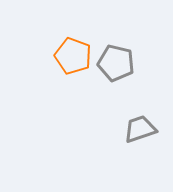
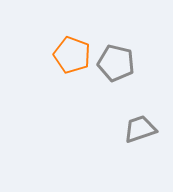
orange pentagon: moved 1 px left, 1 px up
